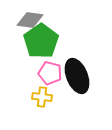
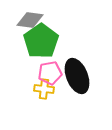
pink pentagon: rotated 25 degrees counterclockwise
yellow cross: moved 2 px right, 8 px up
